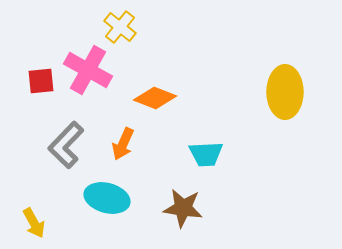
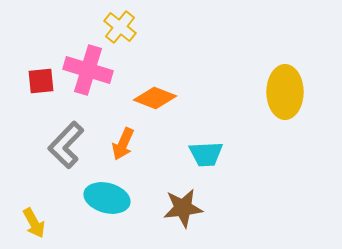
pink cross: rotated 12 degrees counterclockwise
brown star: rotated 15 degrees counterclockwise
